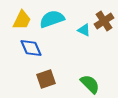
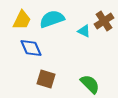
cyan triangle: moved 1 px down
brown square: rotated 36 degrees clockwise
